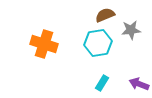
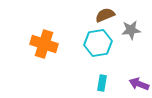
cyan rectangle: rotated 21 degrees counterclockwise
